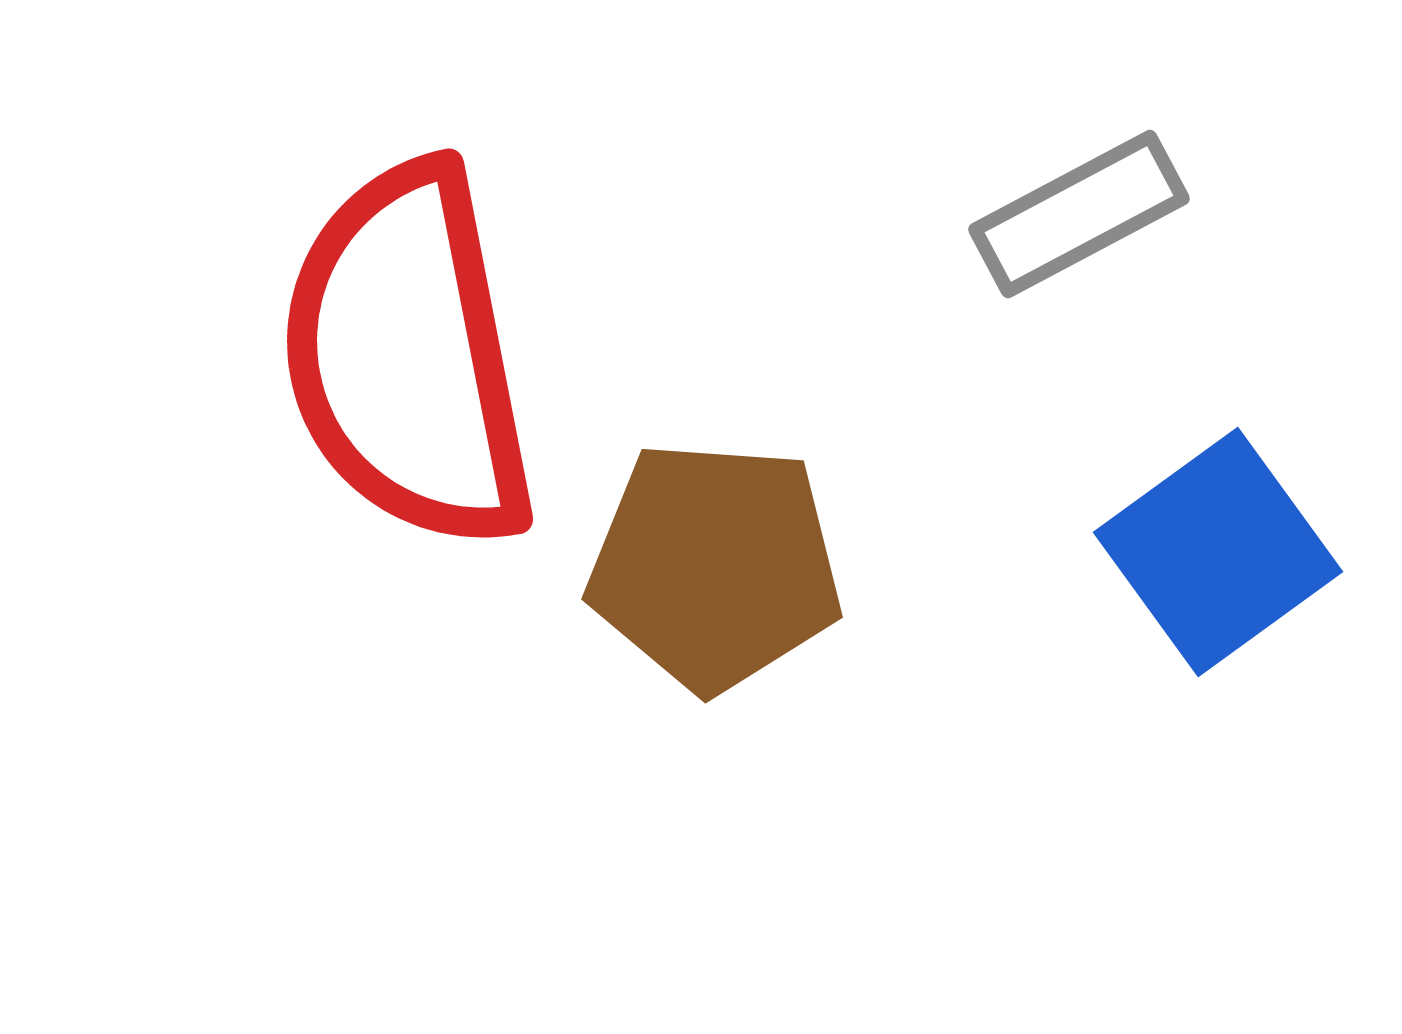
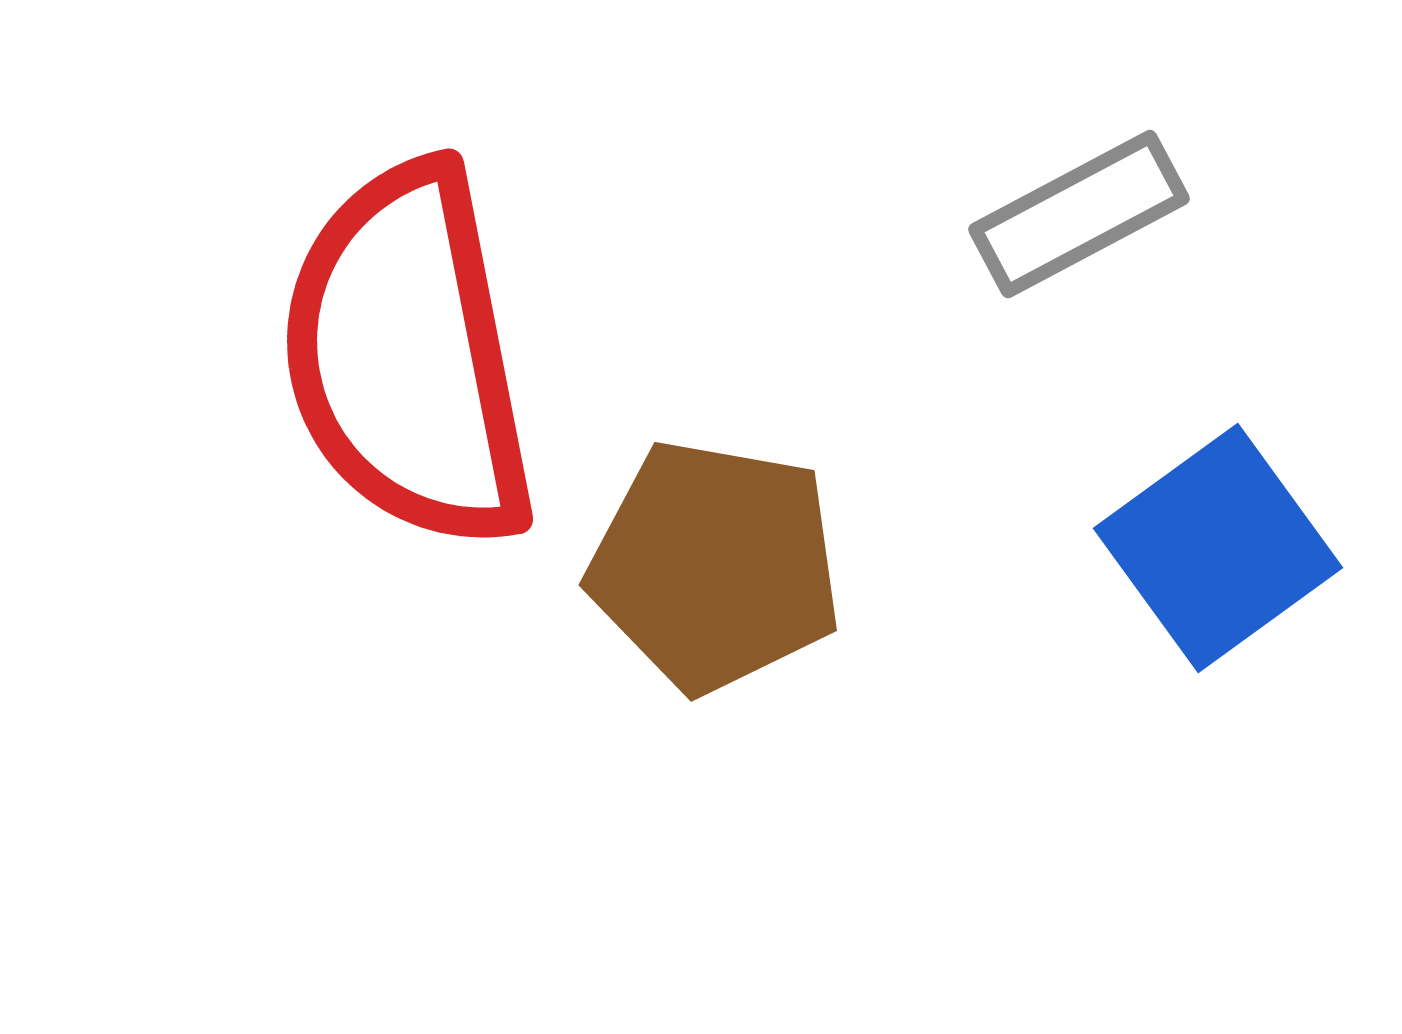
blue square: moved 4 px up
brown pentagon: rotated 6 degrees clockwise
